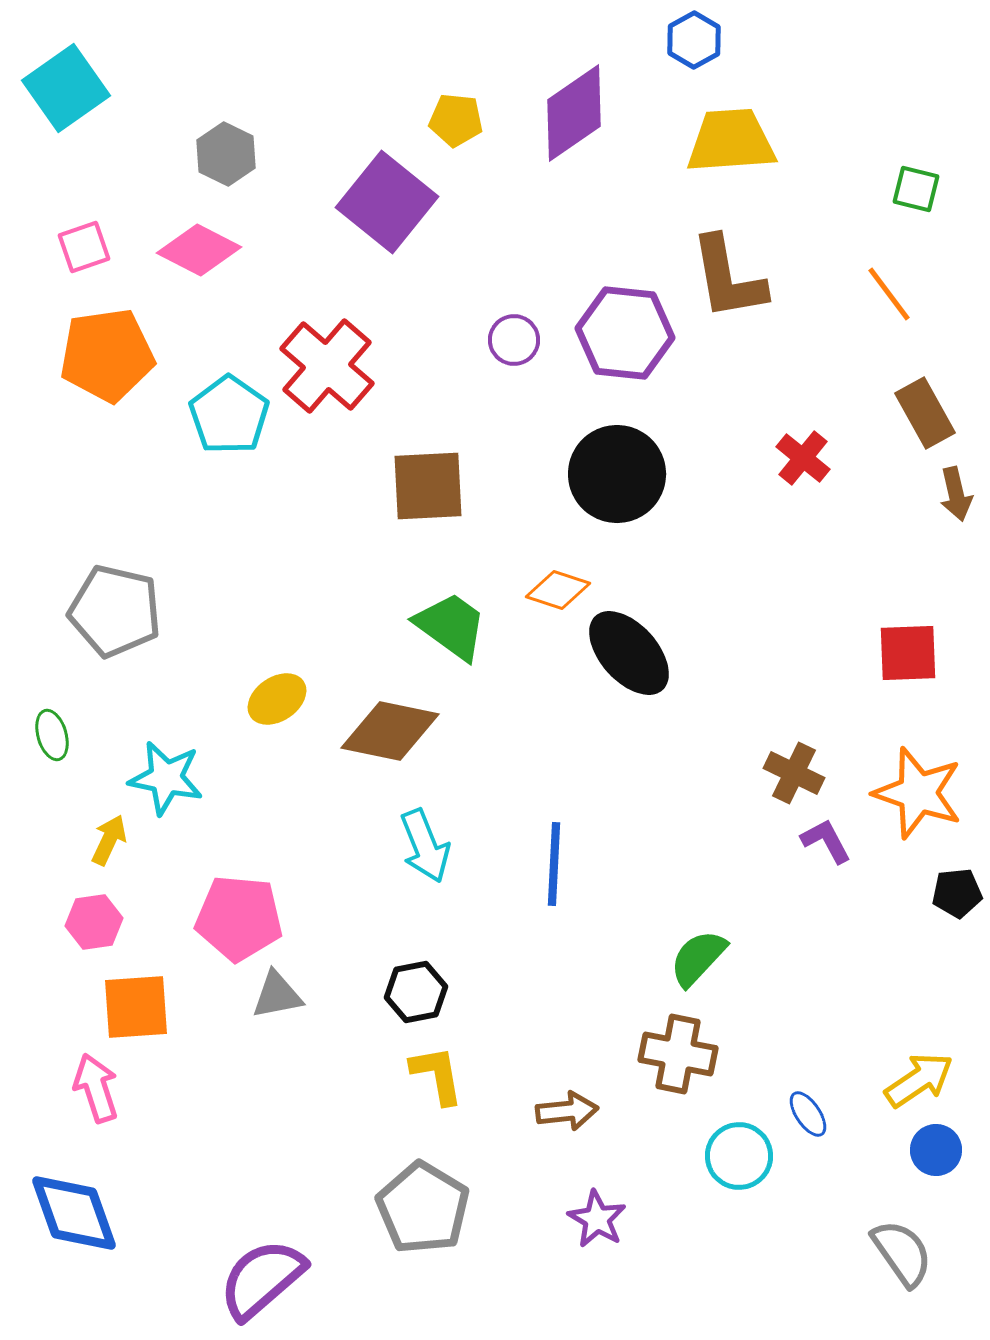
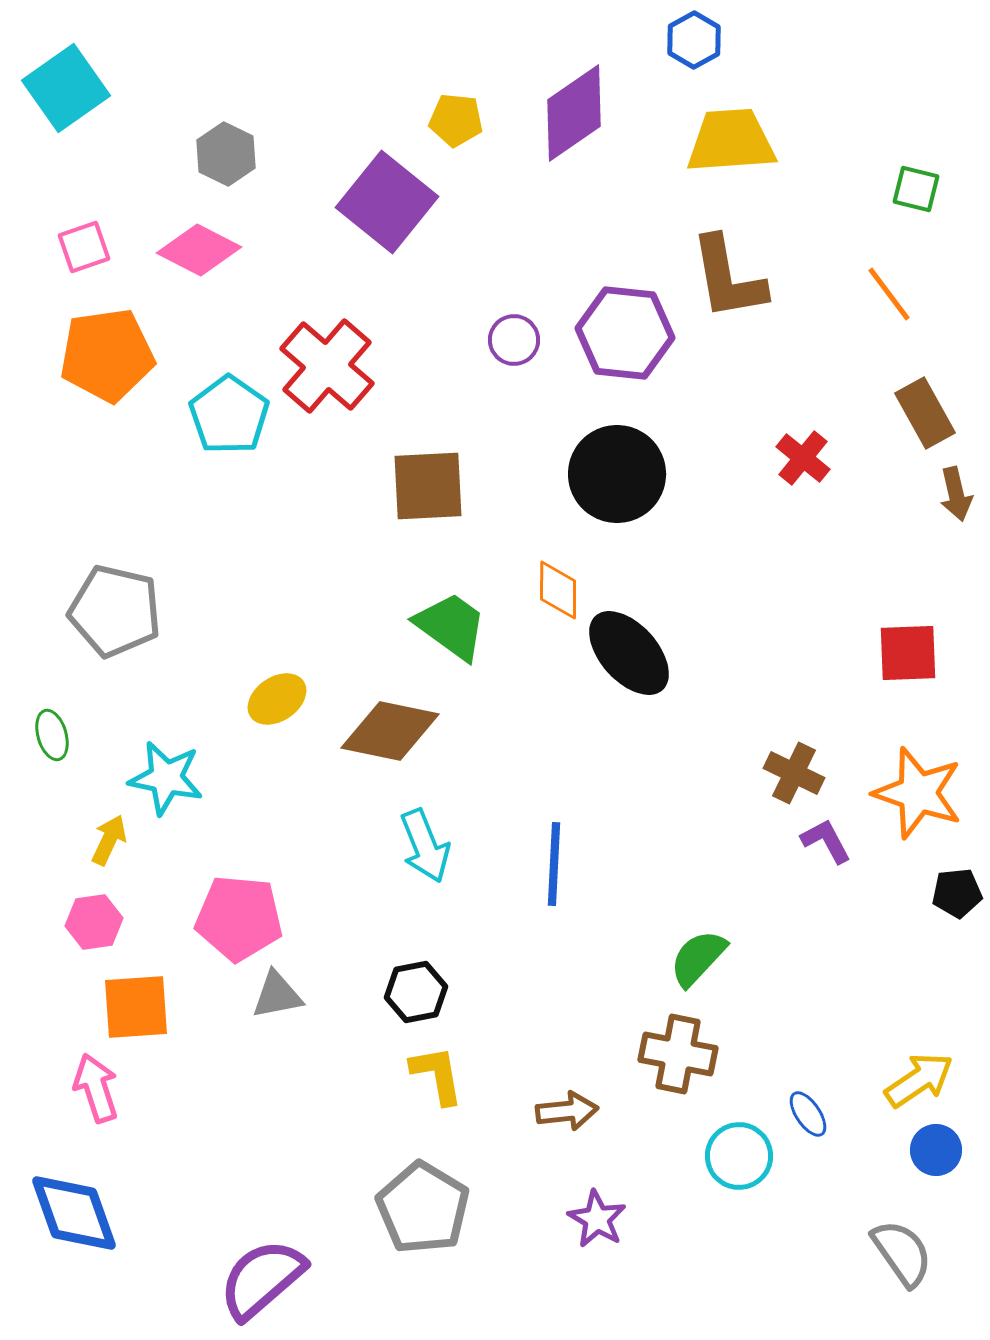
orange diamond at (558, 590): rotated 72 degrees clockwise
